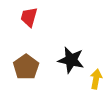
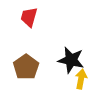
yellow arrow: moved 15 px left
